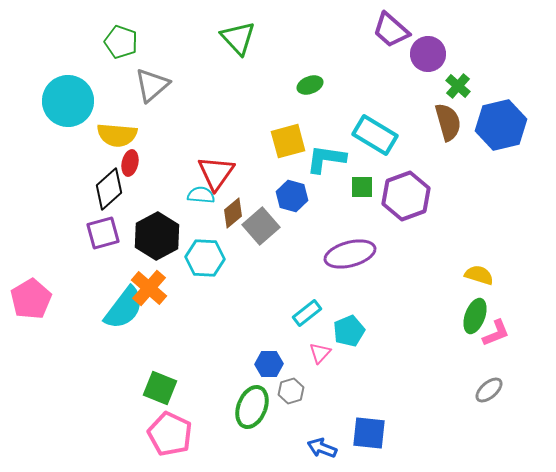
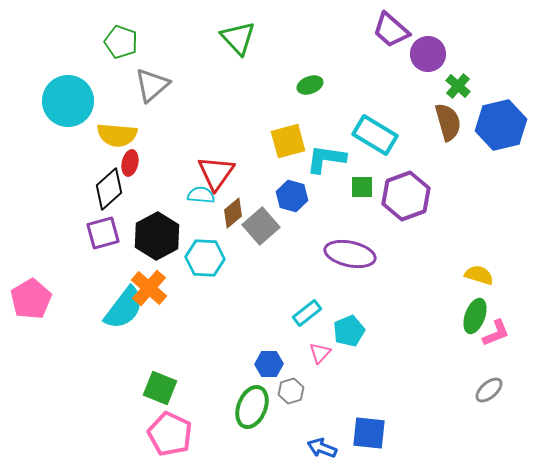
purple ellipse at (350, 254): rotated 27 degrees clockwise
